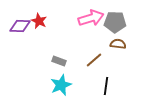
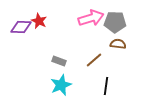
purple diamond: moved 1 px right, 1 px down
